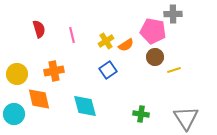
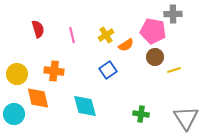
red semicircle: moved 1 px left
yellow cross: moved 6 px up
orange cross: rotated 18 degrees clockwise
orange diamond: moved 1 px left, 1 px up
